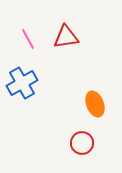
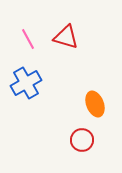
red triangle: rotated 24 degrees clockwise
blue cross: moved 4 px right
red circle: moved 3 px up
